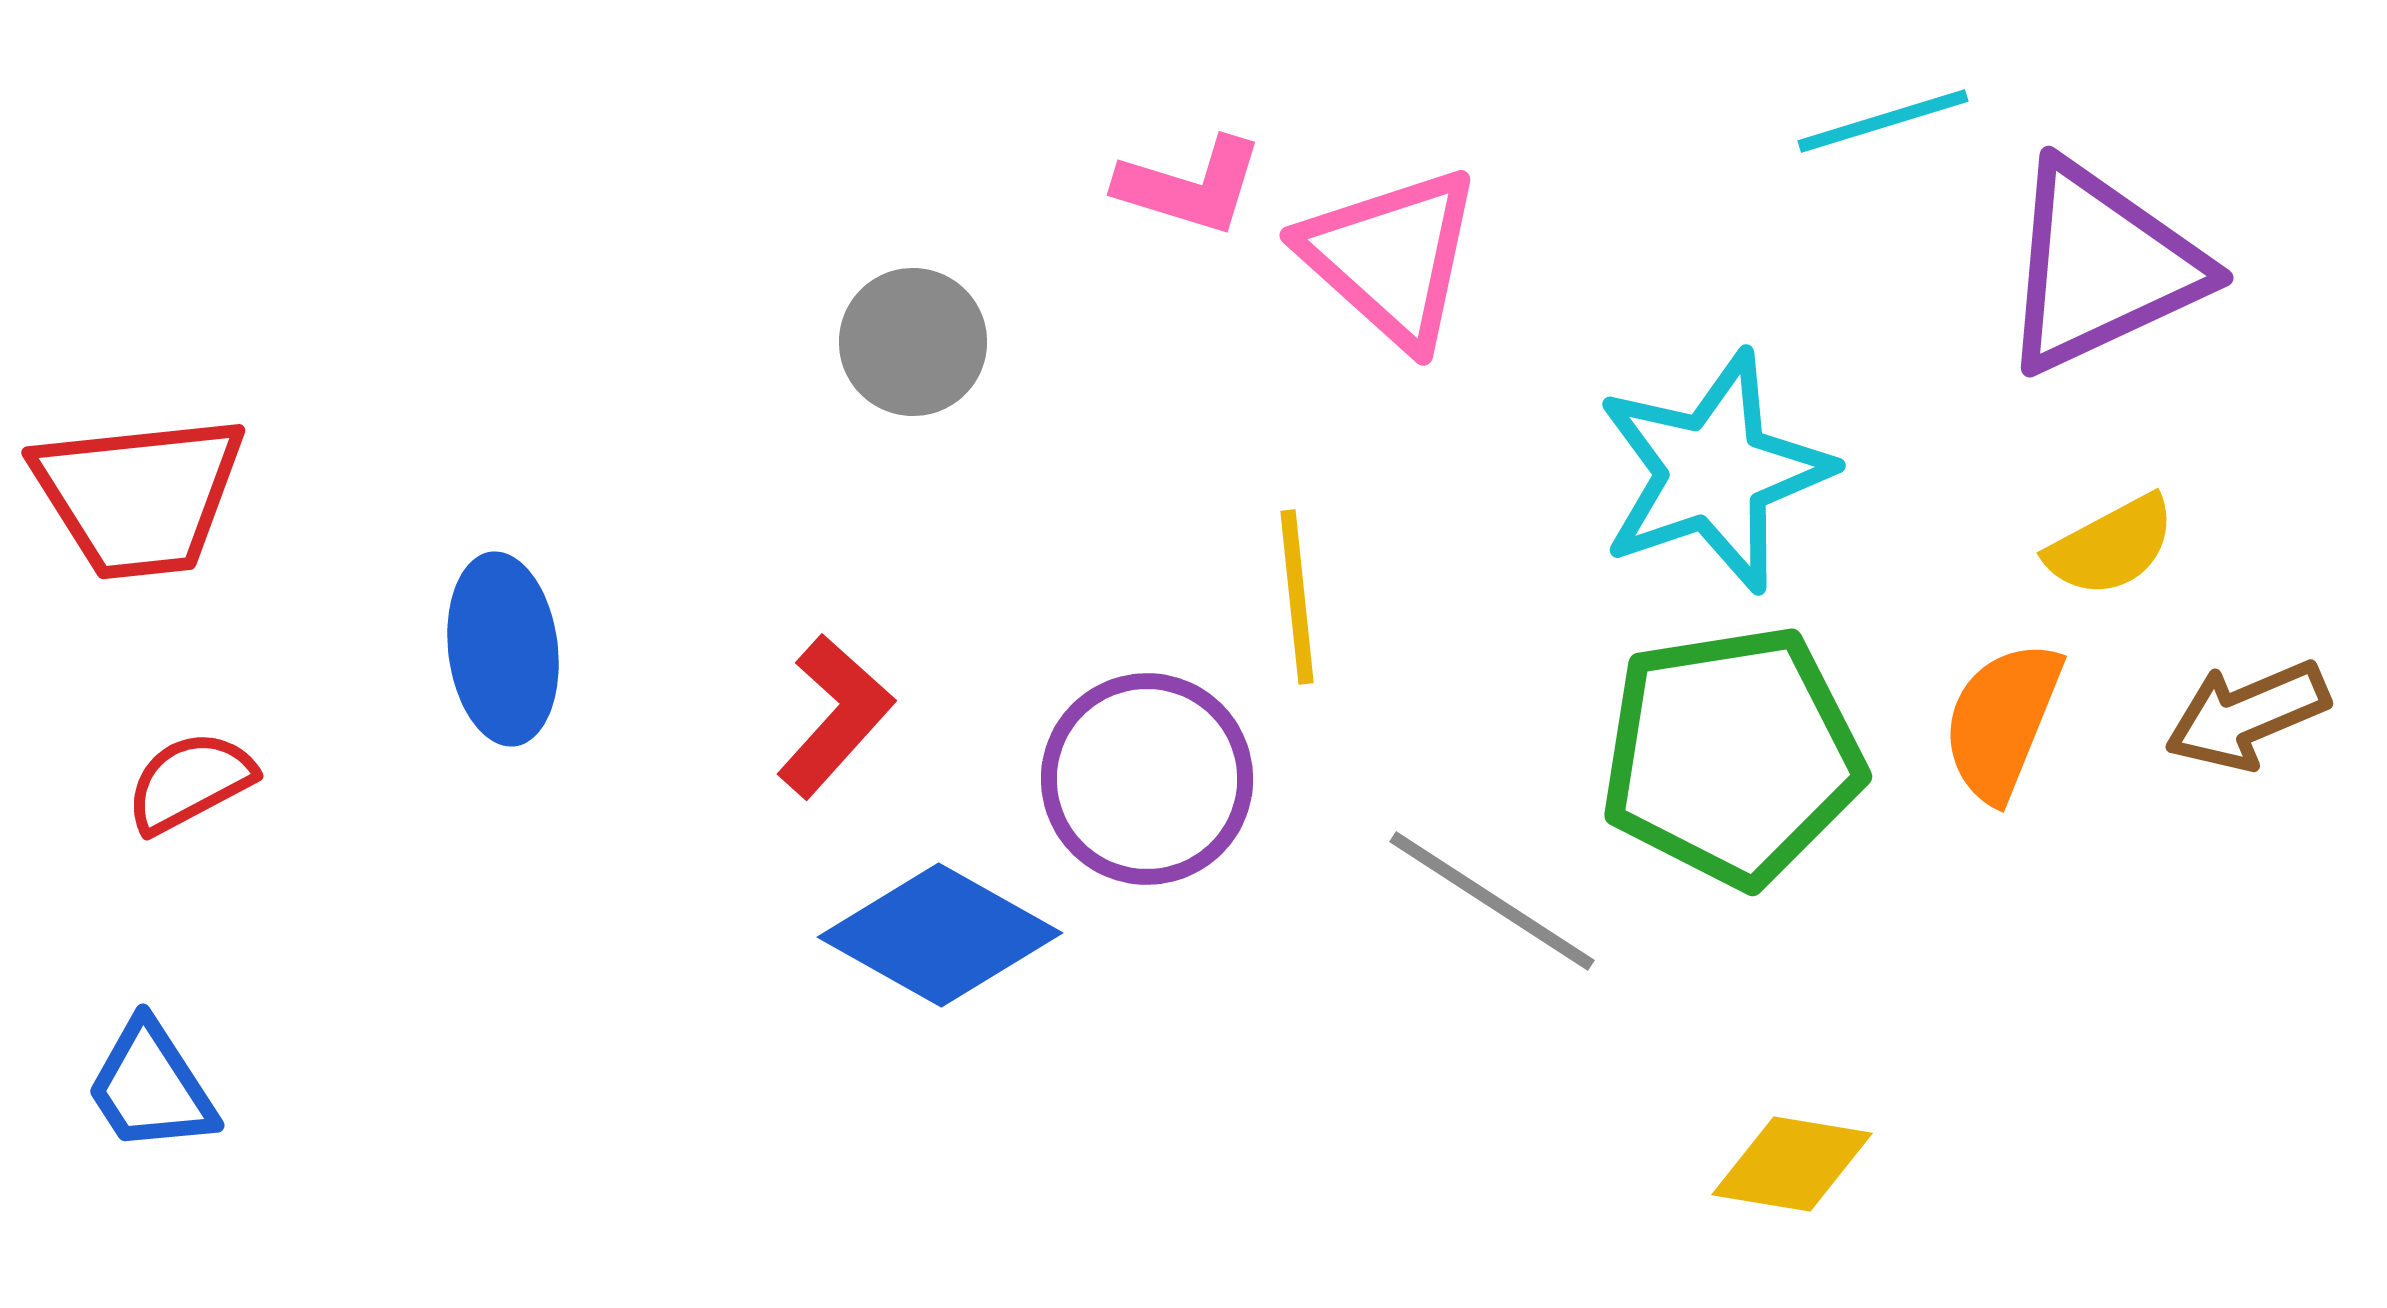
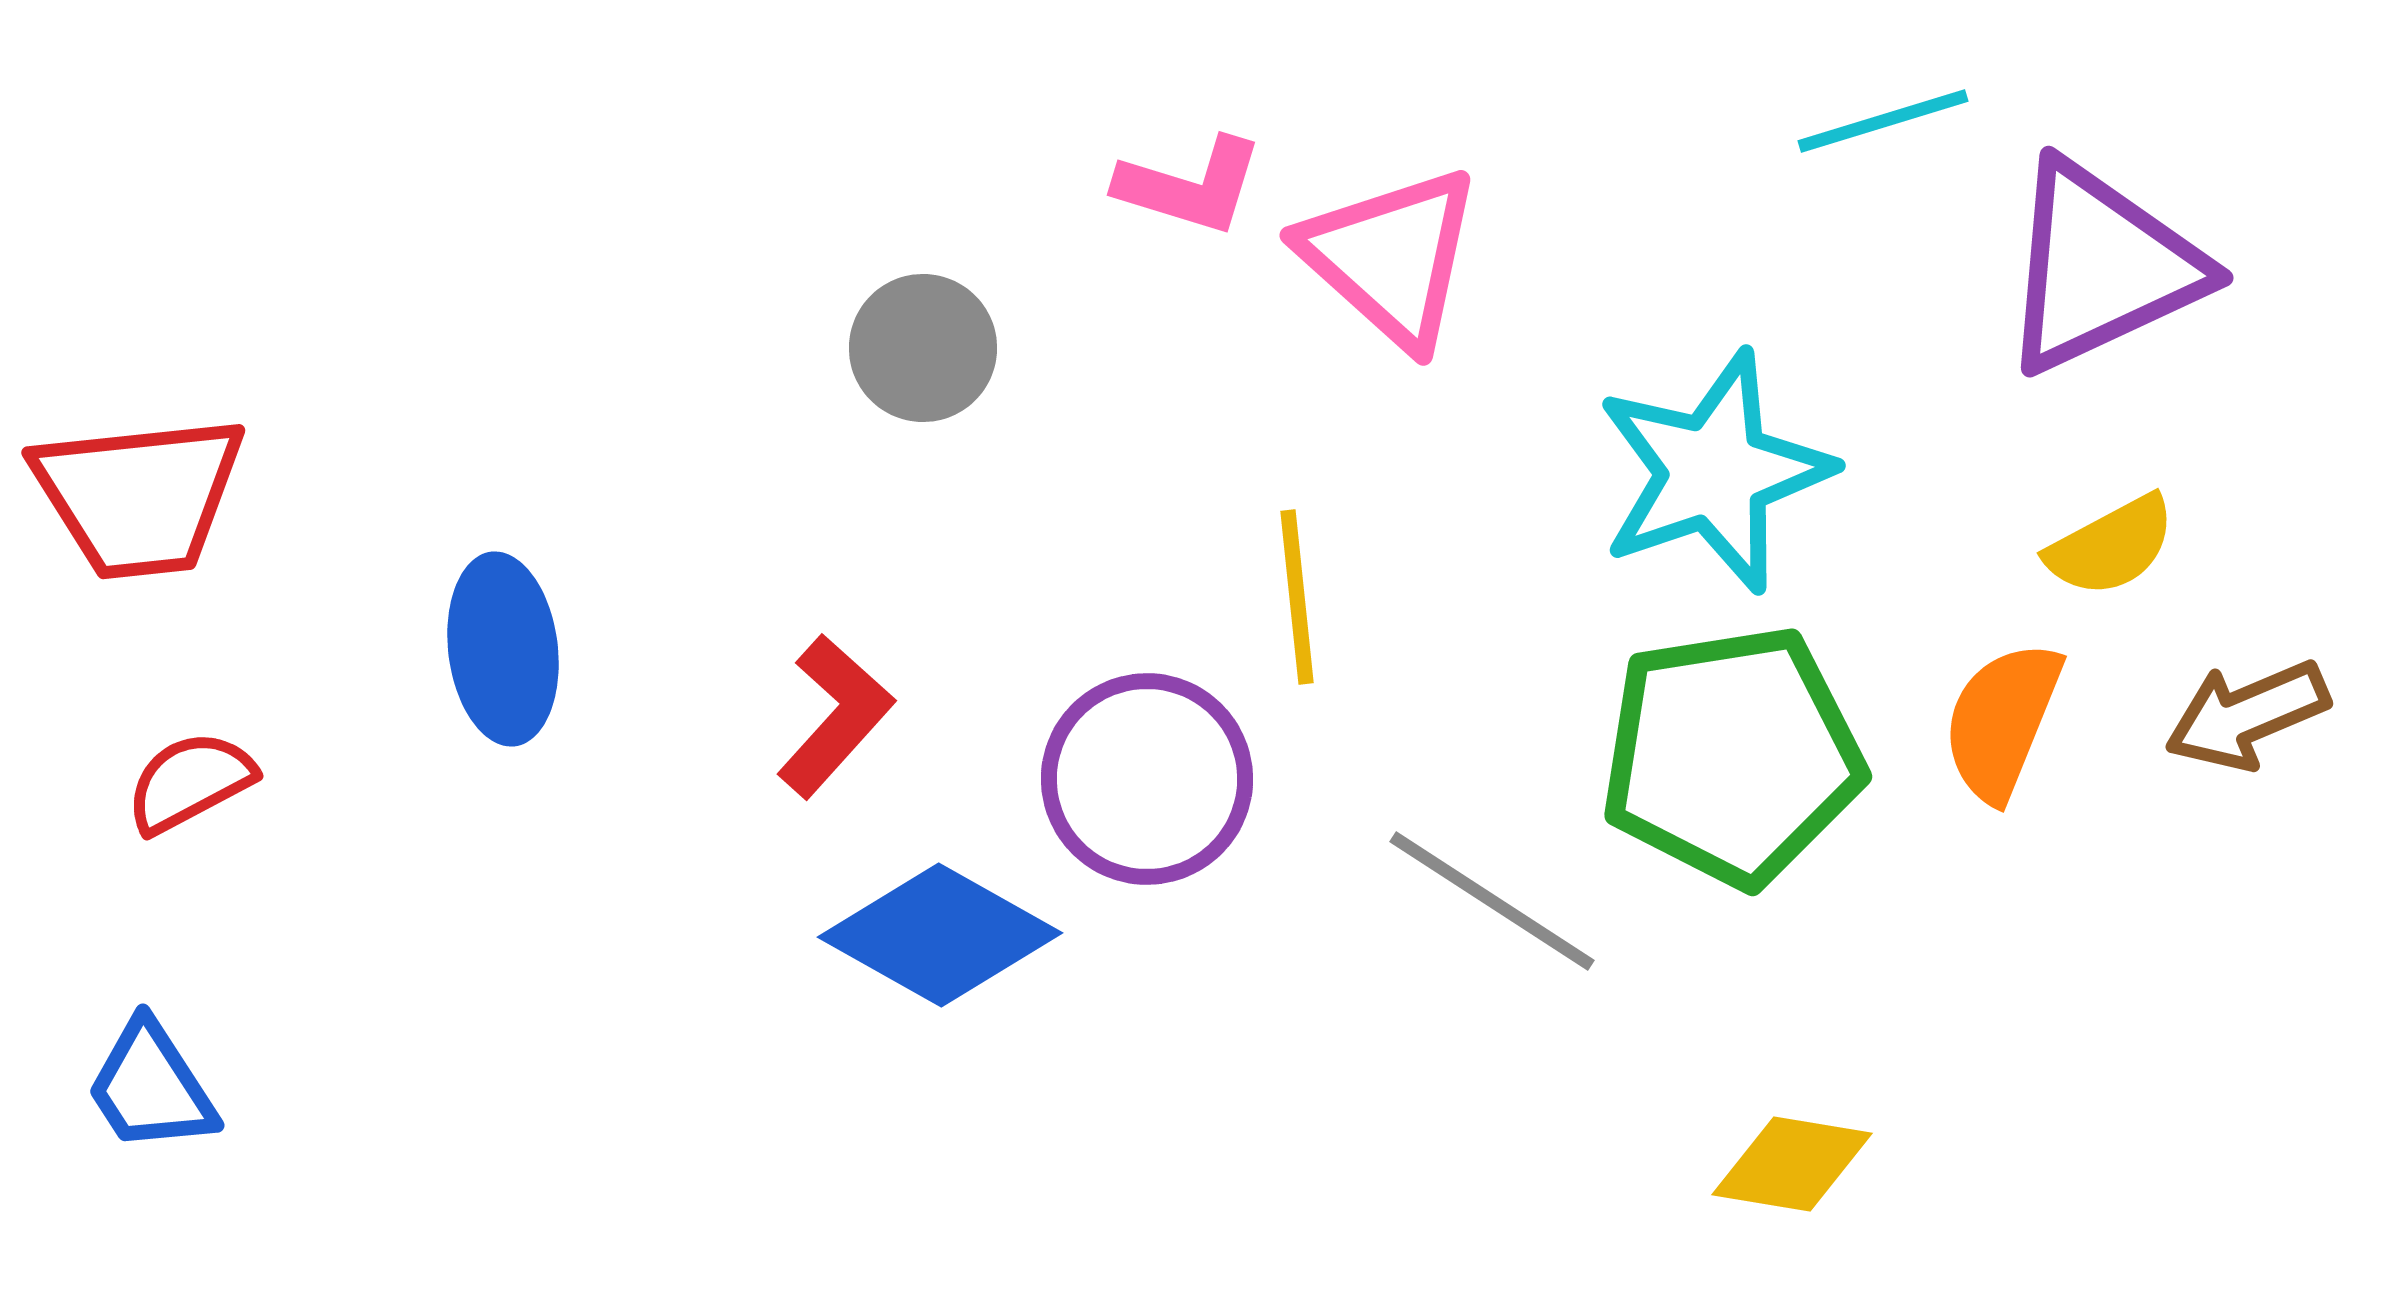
gray circle: moved 10 px right, 6 px down
